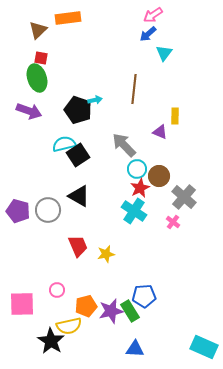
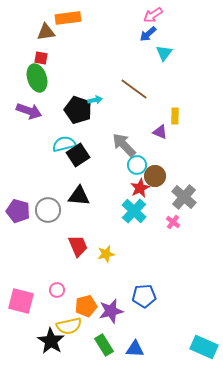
brown triangle: moved 8 px right, 2 px down; rotated 36 degrees clockwise
brown line: rotated 60 degrees counterclockwise
cyan circle: moved 4 px up
brown circle: moved 4 px left
black triangle: rotated 25 degrees counterclockwise
cyan cross: rotated 10 degrees clockwise
pink square: moved 1 px left, 3 px up; rotated 16 degrees clockwise
green rectangle: moved 26 px left, 34 px down
